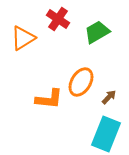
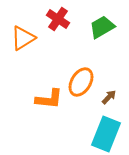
green trapezoid: moved 5 px right, 5 px up
